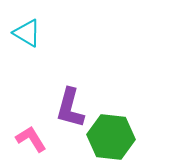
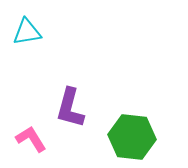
cyan triangle: moved 1 px up; rotated 40 degrees counterclockwise
green hexagon: moved 21 px right
